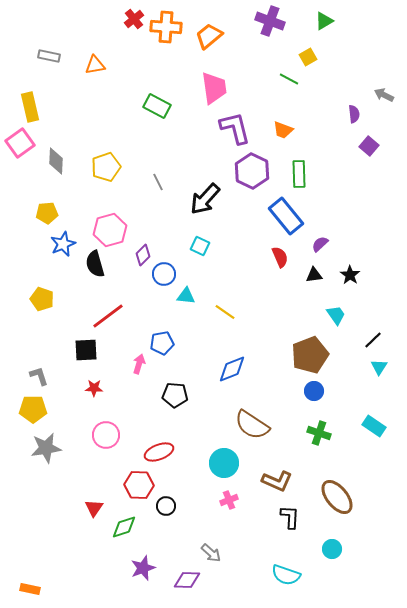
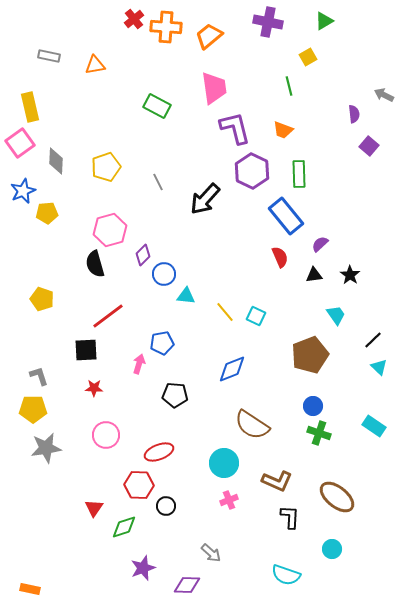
purple cross at (270, 21): moved 2 px left, 1 px down; rotated 8 degrees counterclockwise
green line at (289, 79): moved 7 px down; rotated 48 degrees clockwise
blue star at (63, 244): moved 40 px left, 53 px up
cyan square at (200, 246): moved 56 px right, 70 px down
yellow line at (225, 312): rotated 15 degrees clockwise
cyan triangle at (379, 367): rotated 18 degrees counterclockwise
blue circle at (314, 391): moved 1 px left, 15 px down
brown ellipse at (337, 497): rotated 12 degrees counterclockwise
purple diamond at (187, 580): moved 5 px down
